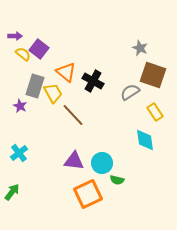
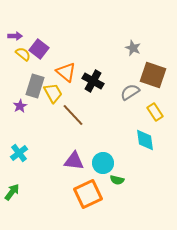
gray star: moved 7 px left
purple star: rotated 16 degrees clockwise
cyan circle: moved 1 px right
